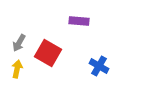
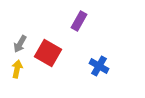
purple rectangle: rotated 66 degrees counterclockwise
gray arrow: moved 1 px right, 1 px down
